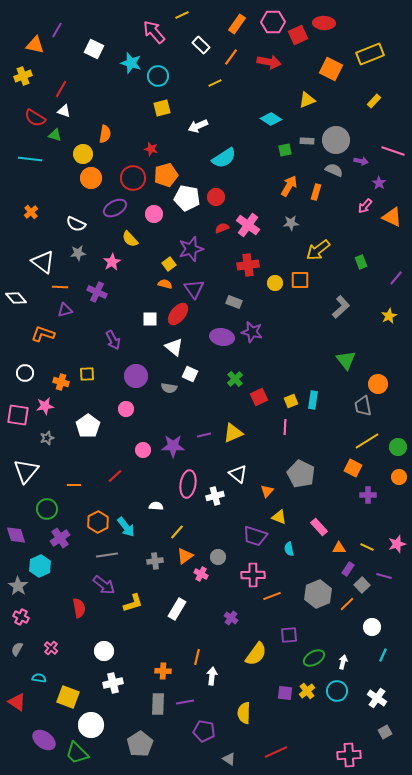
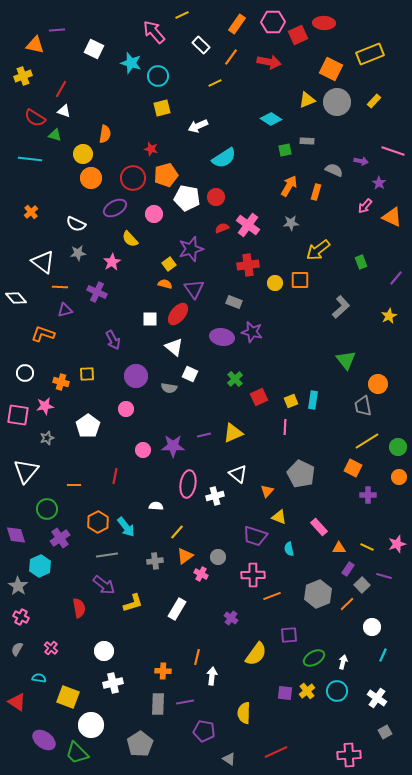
purple line at (57, 30): rotated 56 degrees clockwise
gray circle at (336, 140): moved 1 px right, 38 px up
red line at (115, 476): rotated 35 degrees counterclockwise
